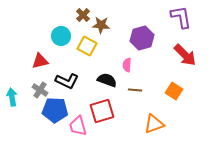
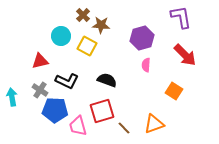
pink semicircle: moved 19 px right
brown line: moved 11 px left, 38 px down; rotated 40 degrees clockwise
